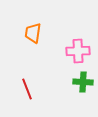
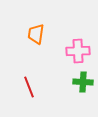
orange trapezoid: moved 3 px right, 1 px down
red line: moved 2 px right, 2 px up
